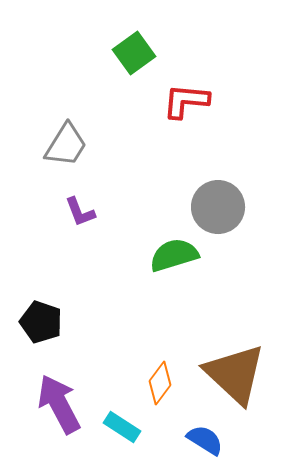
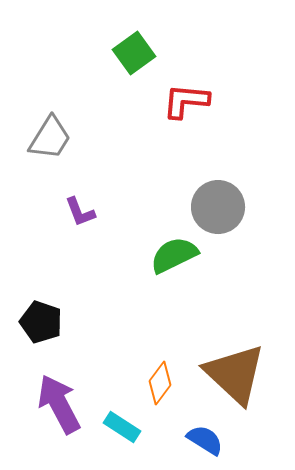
gray trapezoid: moved 16 px left, 7 px up
green semicircle: rotated 9 degrees counterclockwise
